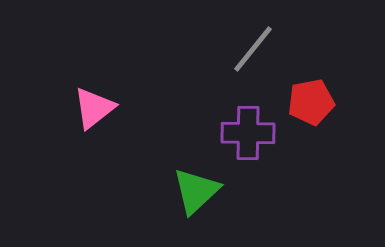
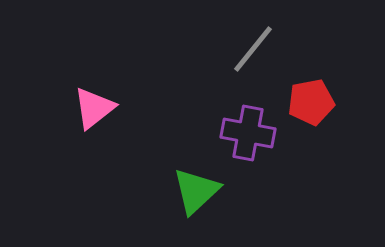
purple cross: rotated 10 degrees clockwise
